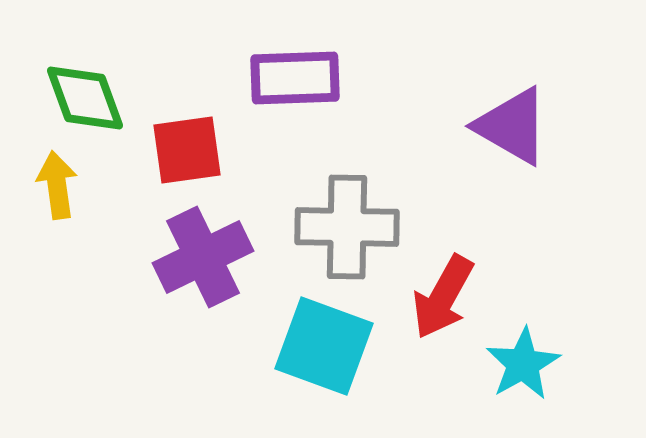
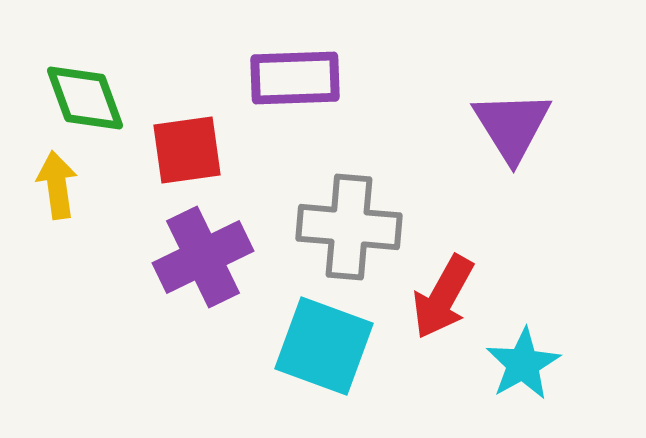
purple triangle: rotated 28 degrees clockwise
gray cross: moved 2 px right; rotated 4 degrees clockwise
